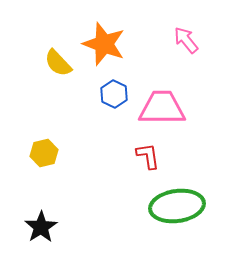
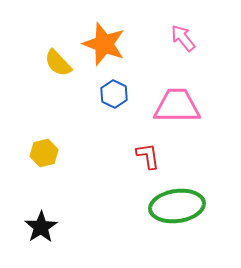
pink arrow: moved 3 px left, 2 px up
pink trapezoid: moved 15 px right, 2 px up
